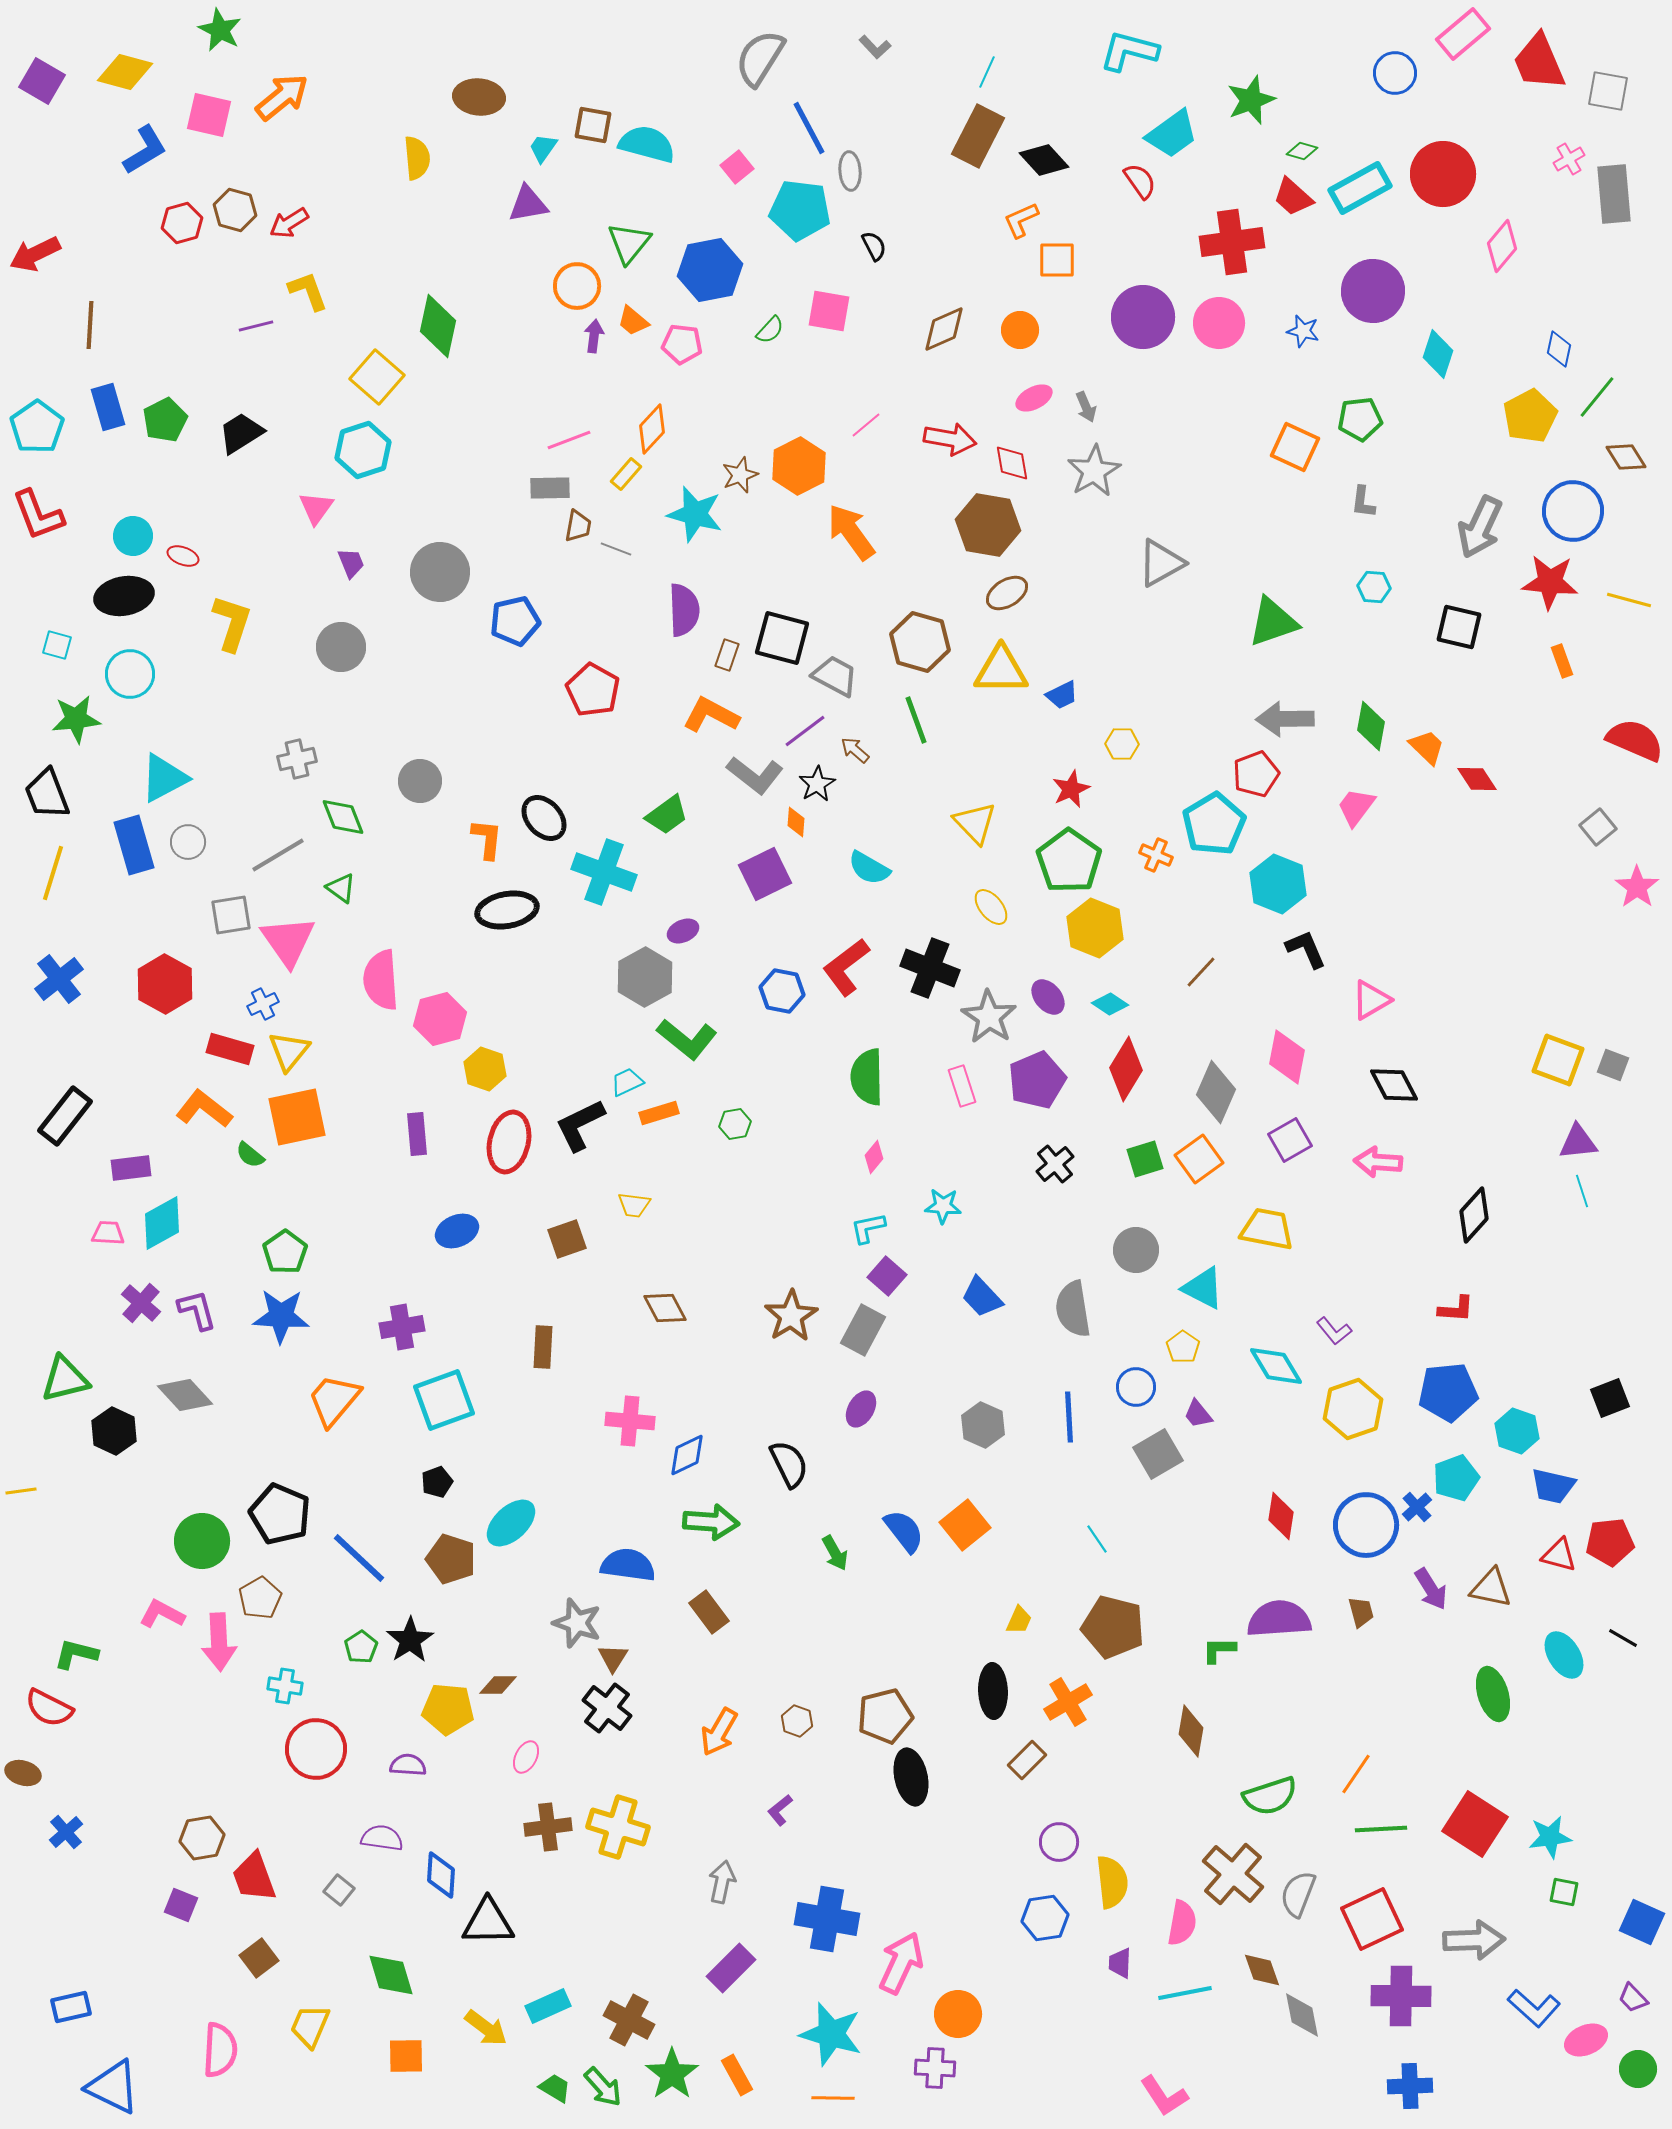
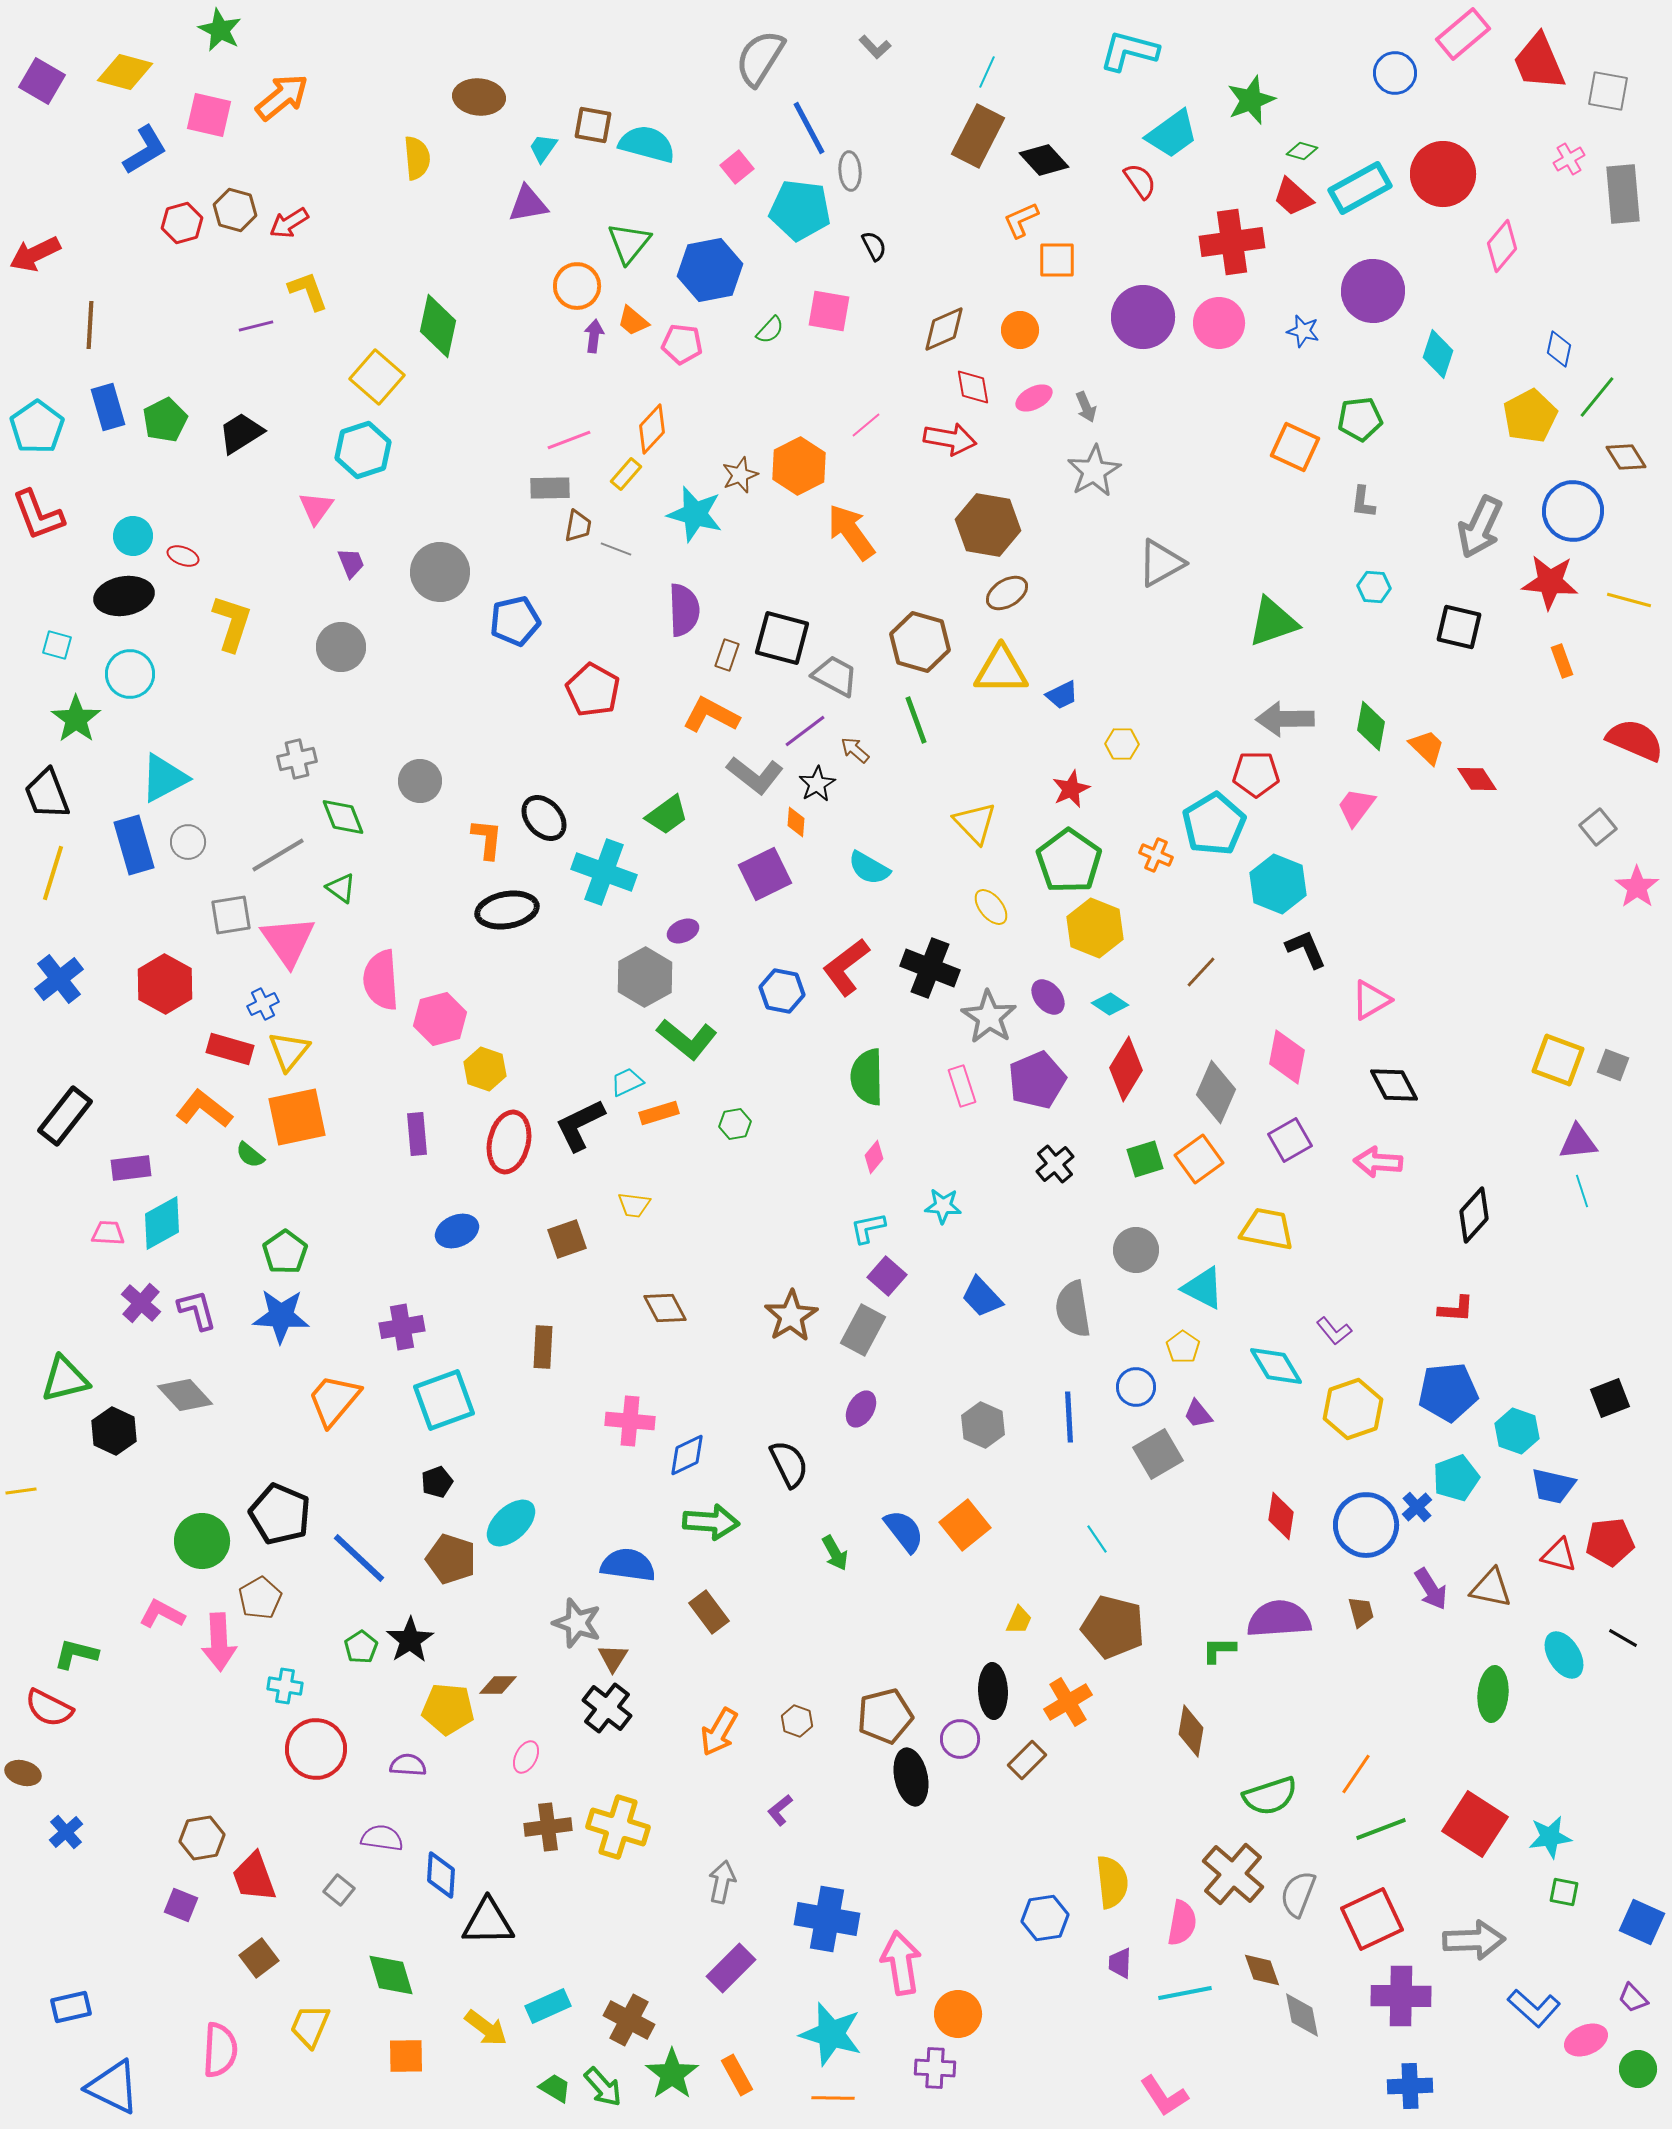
gray rectangle at (1614, 194): moved 9 px right
red diamond at (1012, 463): moved 39 px left, 76 px up
green star at (76, 719): rotated 30 degrees counterclockwise
red pentagon at (1256, 774): rotated 21 degrees clockwise
green ellipse at (1493, 1694): rotated 22 degrees clockwise
green line at (1381, 1829): rotated 18 degrees counterclockwise
purple circle at (1059, 1842): moved 99 px left, 103 px up
pink arrow at (901, 1963): rotated 34 degrees counterclockwise
